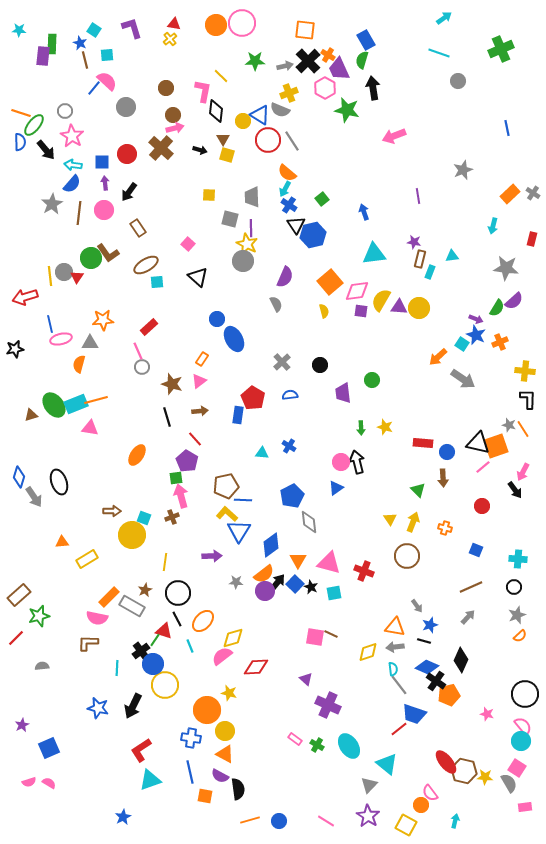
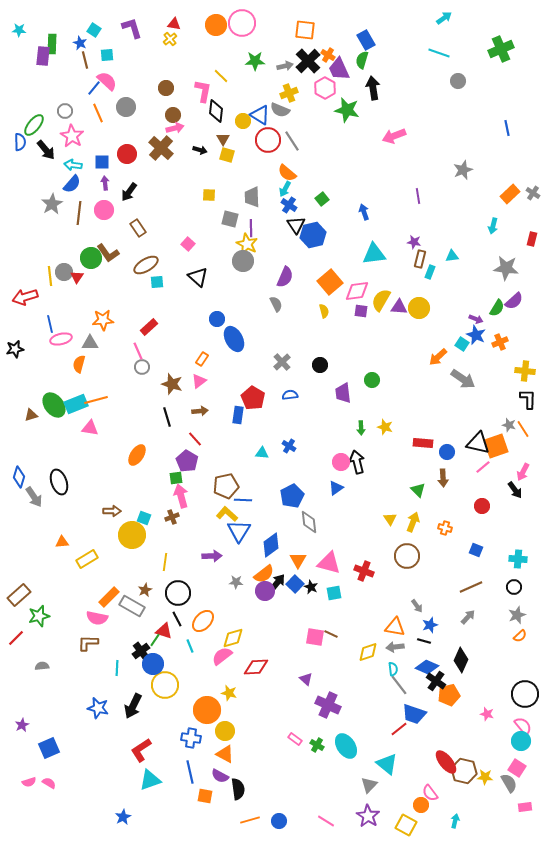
orange line at (21, 113): moved 77 px right; rotated 48 degrees clockwise
cyan ellipse at (349, 746): moved 3 px left
